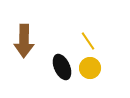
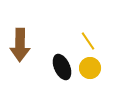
brown arrow: moved 4 px left, 4 px down
